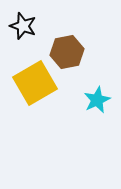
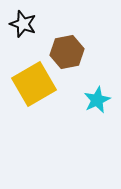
black star: moved 2 px up
yellow square: moved 1 px left, 1 px down
